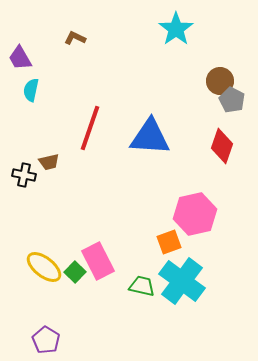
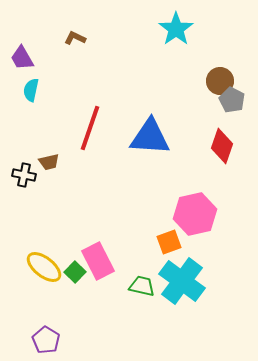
purple trapezoid: moved 2 px right
